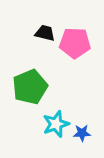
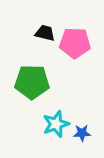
green pentagon: moved 2 px right, 5 px up; rotated 24 degrees clockwise
